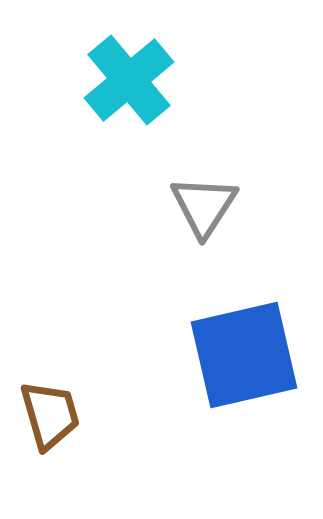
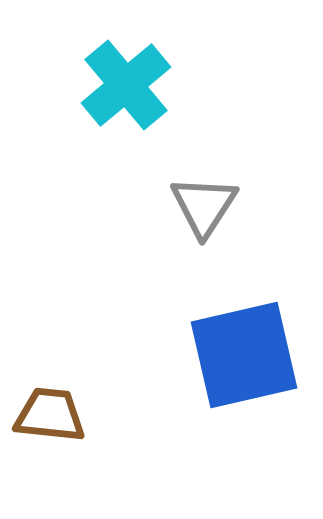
cyan cross: moved 3 px left, 5 px down
brown trapezoid: rotated 68 degrees counterclockwise
